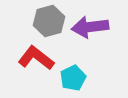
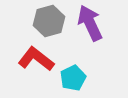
purple arrow: moved 4 px up; rotated 72 degrees clockwise
red L-shape: moved 1 px down
